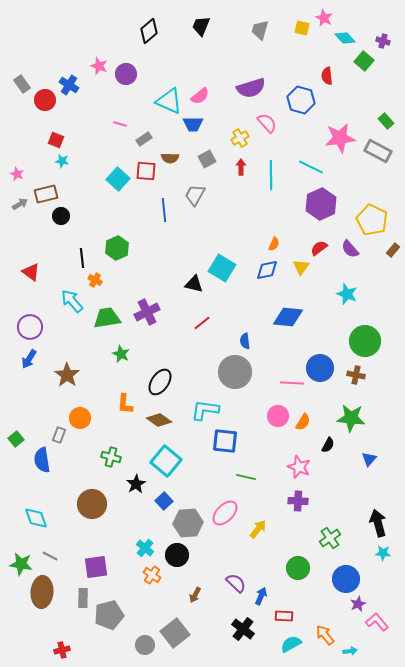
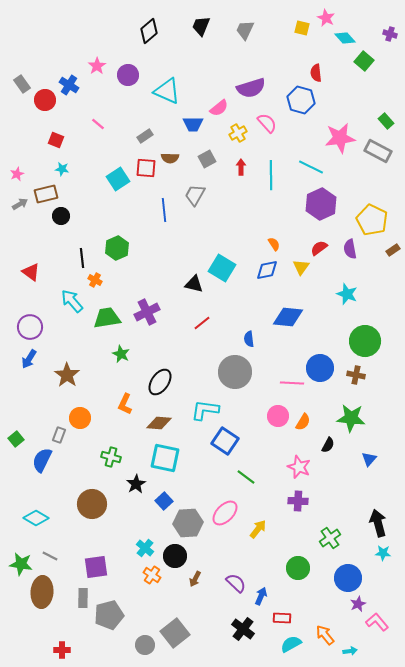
pink star at (324, 18): moved 2 px right
gray trapezoid at (260, 30): moved 15 px left; rotated 10 degrees clockwise
purple cross at (383, 41): moved 7 px right, 7 px up
pink star at (99, 66): moved 2 px left; rotated 18 degrees clockwise
purple circle at (126, 74): moved 2 px right, 1 px down
red semicircle at (327, 76): moved 11 px left, 3 px up
pink semicircle at (200, 96): moved 19 px right, 12 px down
cyan triangle at (169, 101): moved 2 px left, 10 px up
pink line at (120, 124): moved 22 px left; rotated 24 degrees clockwise
yellow cross at (240, 138): moved 2 px left, 5 px up
gray rectangle at (144, 139): moved 1 px right, 3 px up
cyan star at (62, 161): moved 8 px down
red square at (146, 171): moved 3 px up
pink star at (17, 174): rotated 24 degrees clockwise
cyan square at (118, 179): rotated 15 degrees clockwise
orange semicircle at (274, 244): rotated 56 degrees counterclockwise
purple semicircle at (350, 249): rotated 30 degrees clockwise
brown rectangle at (393, 250): rotated 16 degrees clockwise
blue semicircle at (245, 341): moved 4 px right, 2 px up
orange L-shape at (125, 404): rotated 20 degrees clockwise
brown diamond at (159, 420): moved 3 px down; rotated 30 degrees counterclockwise
blue square at (225, 441): rotated 28 degrees clockwise
blue semicircle at (42, 460): rotated 35 degrees clockwise
cyan square at (166, 461): moved 1 px left, 3 px up; rotated 28 degrees counterclockwise
green line at (246, 477): rotated 24 degrees clockwise
cyan diamond at (36, 518): rotated 40 degrees counterclockwise
black circle at (177, 555): moved 2 px left, 1 px down
blue circle at (346, 579): moved 2 px right, 1 px up
brown arrow at (195, 595): moved 16 px up
red rectangle at (284, 616): moved 2 px left, 2 px down
red cross at (62, 650): rotated 14 degrees clockwise
